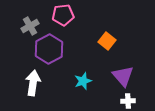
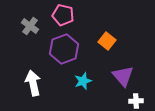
pink pentagon: rotated 20 degrees clockwise
gray cross: rotated 24 degrees counterclockwise
purple hexagon: moved 15 px right; rotated 8 degrees clockwise
white arrow: rotated 20 degrees counterclockwise
white cross: moved 8 px right
